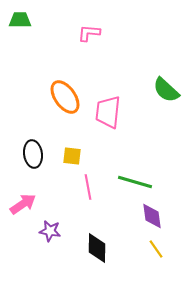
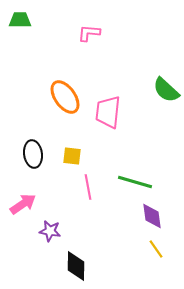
black diamond: moved 21 px left, 18 px down
